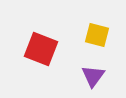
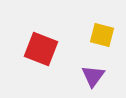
yellow square: moved 5 px right
